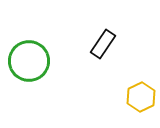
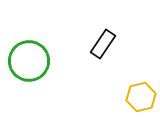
yellow hexagon: rotated 12 degrees clockwise
